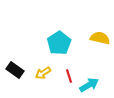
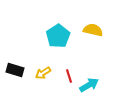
yellow semicircle: moved 7 px left, 8 px up
cyan pentagon: moved 1 px left, 7 px up
black rectangle: rotated 18 degrees counterclockwise
